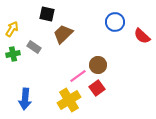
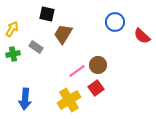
brown trapezoid: rotated 15 degrees counterclockwise
gray rectangle: moved 2 px right
pink line: moved 1 px left, 5 px up
red square: moved 1 px left
